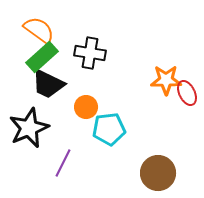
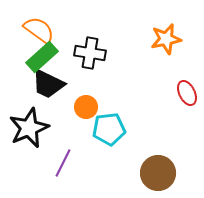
orange star: moved 41 px up; rotated 12 degrees counterclockwise
